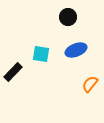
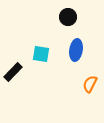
blue ellipse: rotated 60 degrees counterclockwise
orange semicircle: rotated 12 degrees counterclockwise
